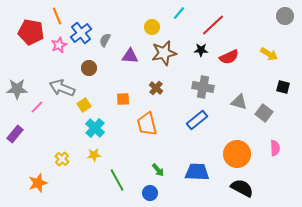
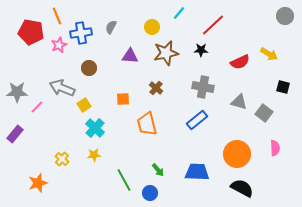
blue cross: rotated 30 degrees clockwise
gray semicircle: moved 6 px right, 13 px up
brown star: moved 2 px right
red semicircle: moved 11 px right, 5 px down
gray star: moved 3 px down
green line: moved 7 px right
